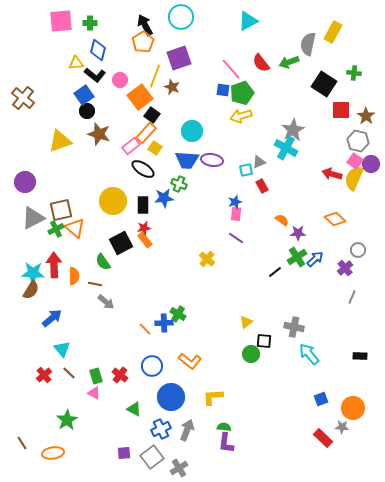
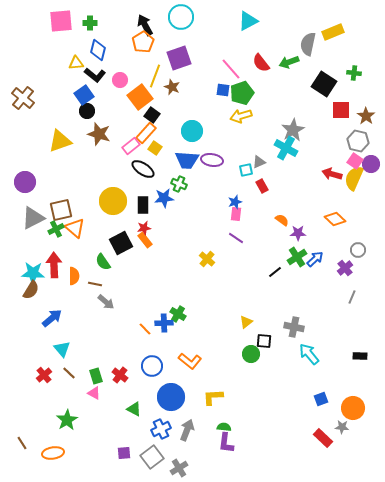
yellow rectangle at (333, 32): rotated 40 degrees clockwise
